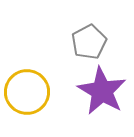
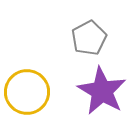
gray pentagon: moved 4 px up
